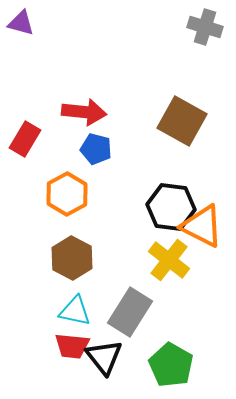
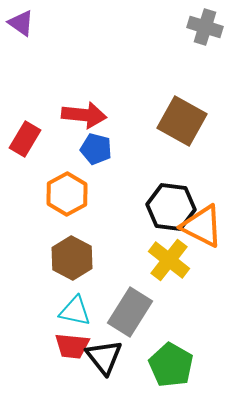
purple triangle: rotated 20 degrees clockwise
red arrow: moved 3 px down
